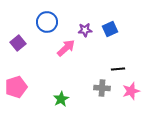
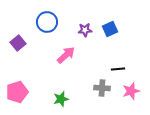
pink arrow: moved 7 px down
pink pentagon: moved 1 px right, 5 px down
green star: rotated 14 degrees clockwise
